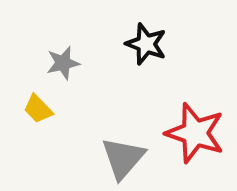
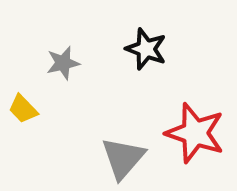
black star: moved 5 px down
yellow trapezoid: moved 15 px left
